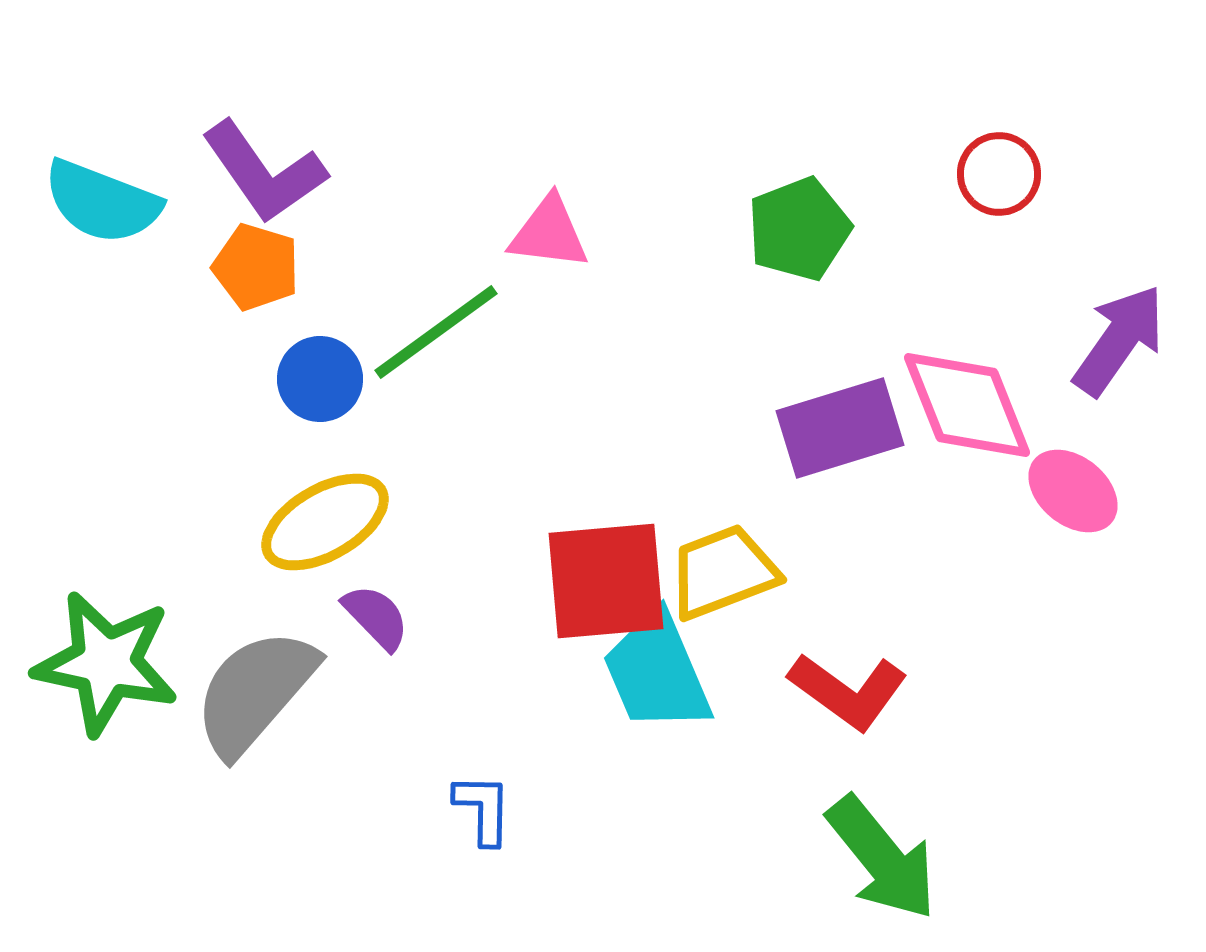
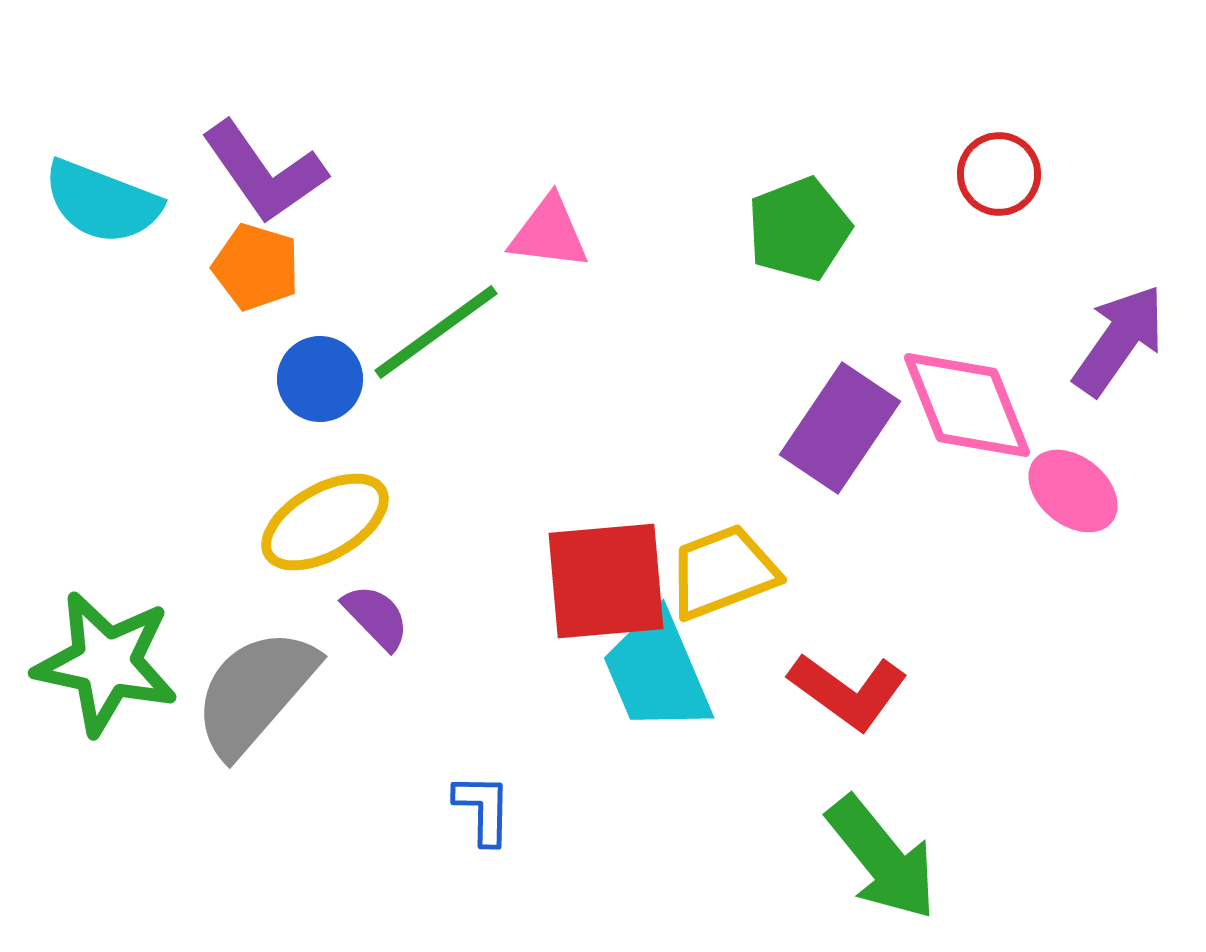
purple rectangle: rotated 39 degrees counterclockwise
